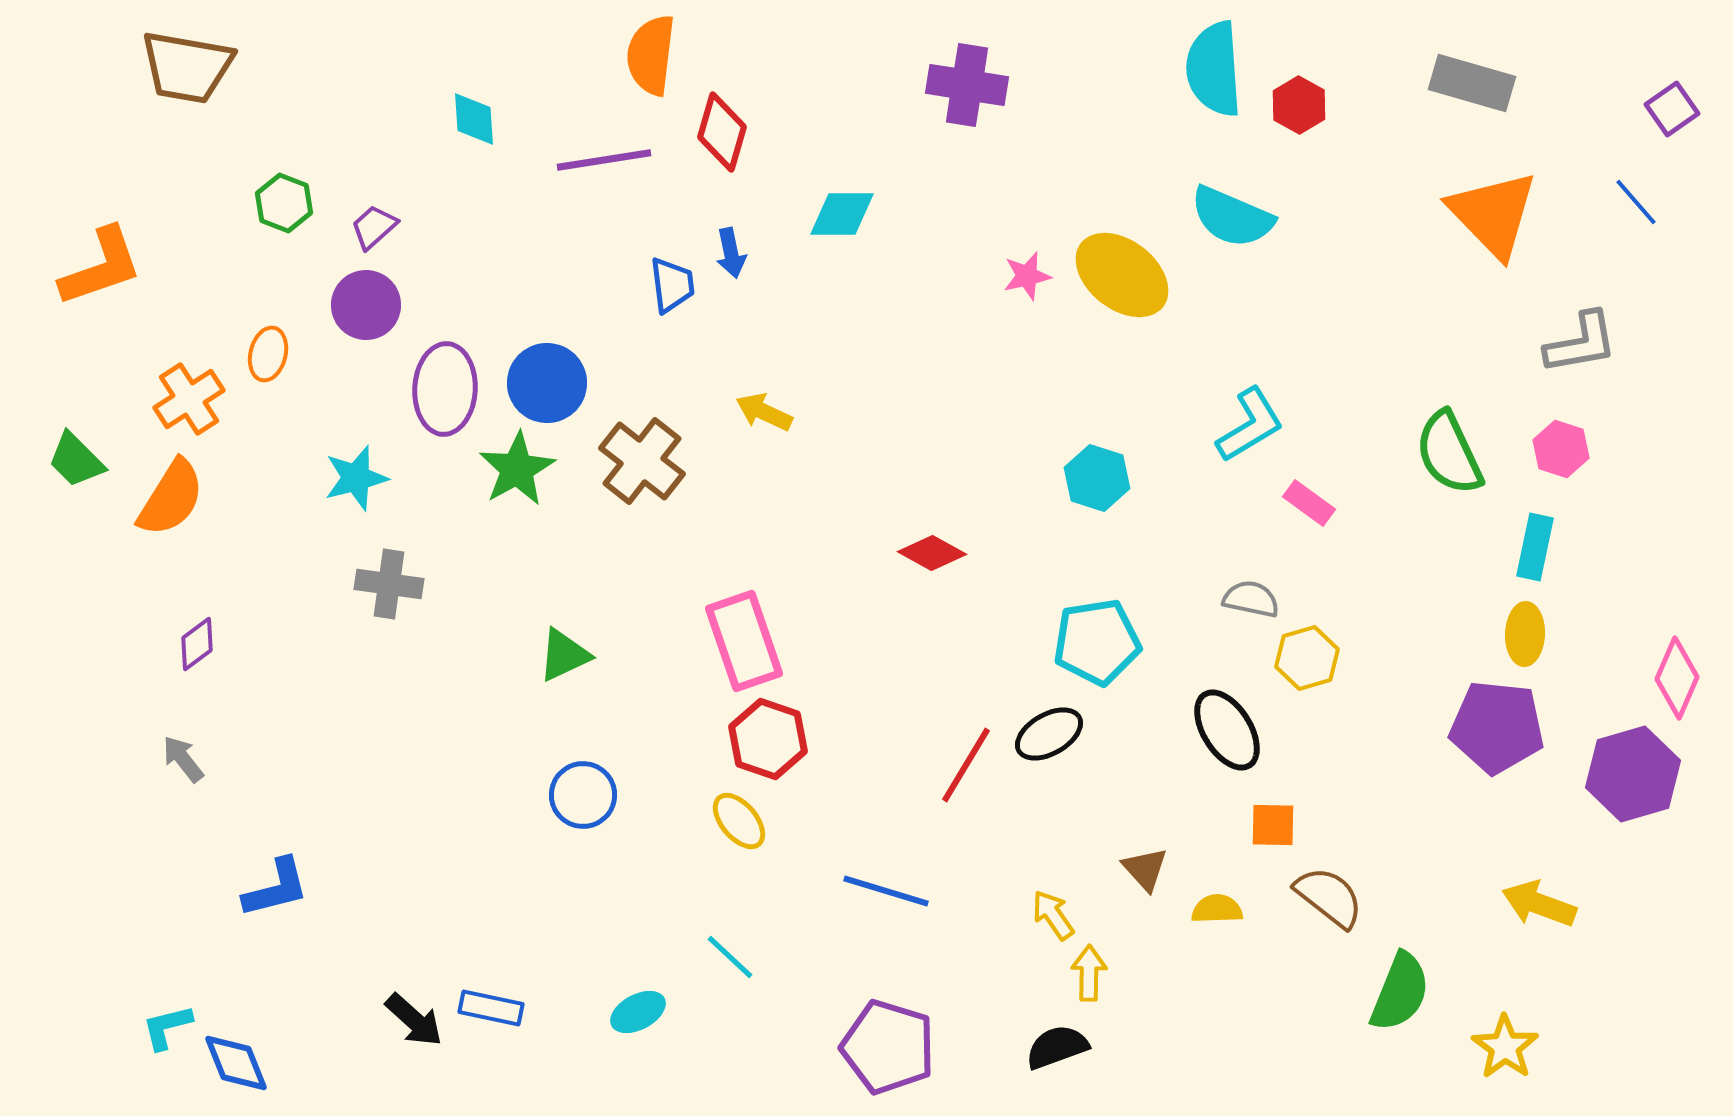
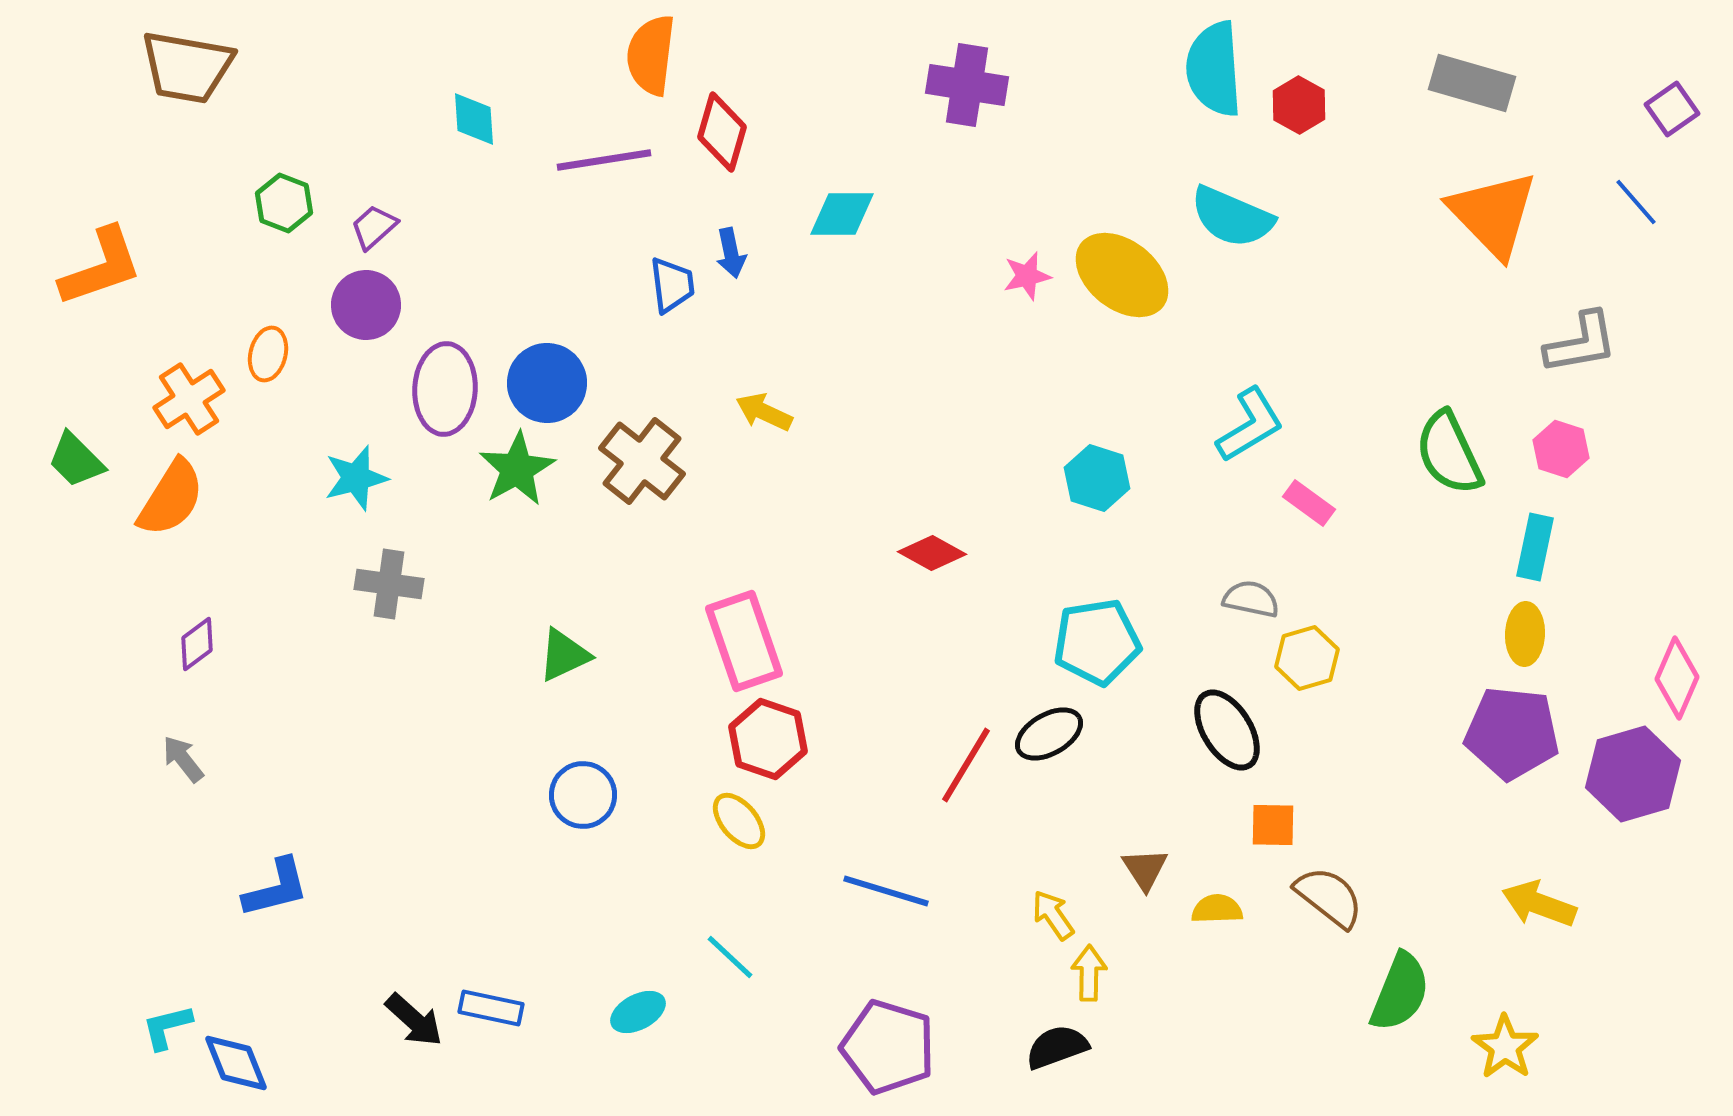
purple pentagon at (1497, 727): moved 15 px right, 6 px down
brown triangle at (1145, 869): rotated 9 degrees clockwise
